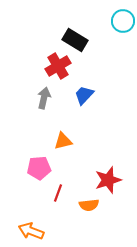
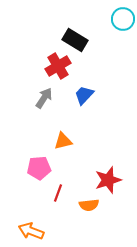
cyan circle: moved 2 px up
gray arrow: rotated 20 degrees clockwise
